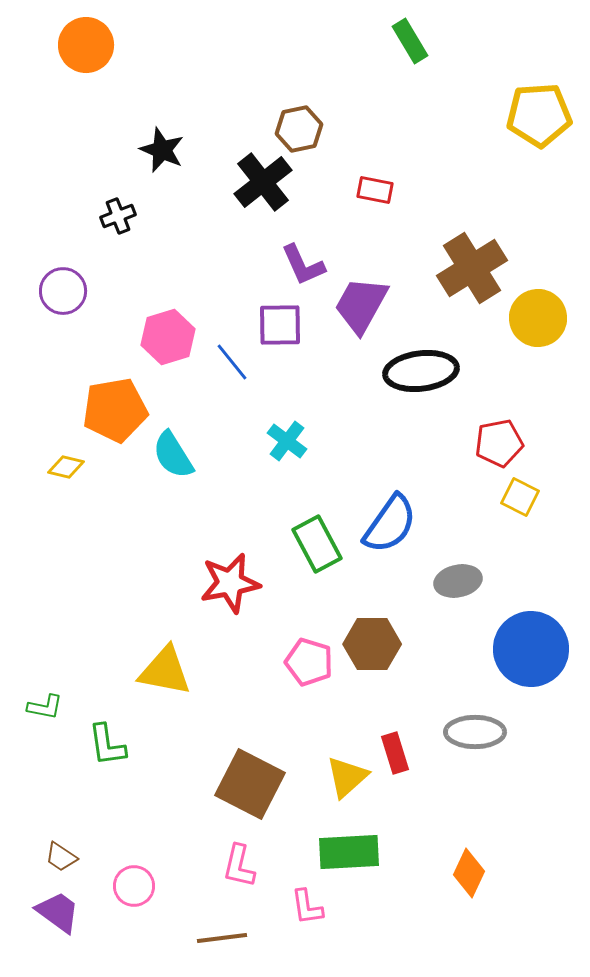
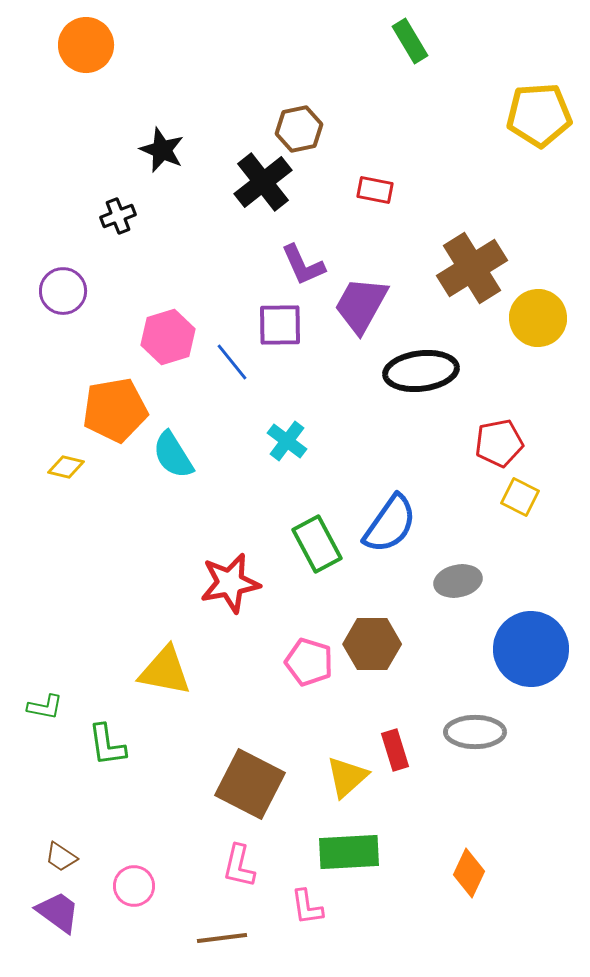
red rectangle at (395, 753): moved 3 px up
